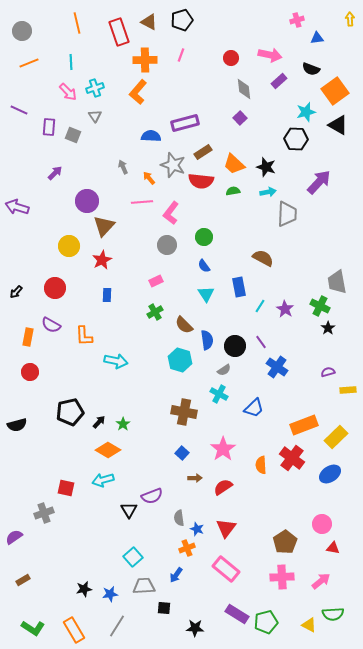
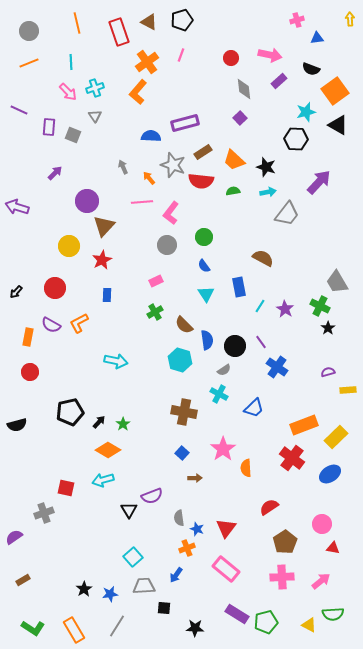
gray circle at (22, 31): moved 7 px right
orange cross at (145, 60): moved 2 px right, 2 px down; rotated 35 degrees counterclockwise
orange trapezoid at (234, 164): moved 4 px up
gray trapezoid at (287, 214): rotated 36 degrees clockwise
gray trapezoid at (337, 282): rotated 20 degrees counterclockwise
orange L-shape at (84, 336): moved 5 px left, 13 px up; rotated 65 degrees clockwise
orange semicircle at (261, 465): moved 15 px left, 3 px down
red semicircle at (223, 487): moved 46 px right, 20 px down
black star at (84, 589): rotated 21 degrees counterclockwise
